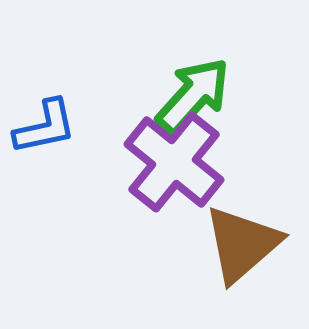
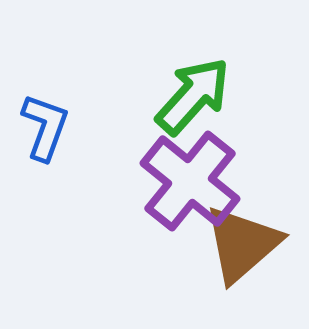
blue L-shape: rotated 58 degrees counterclockwise
purple cross: moved 16 px right, 19 px down
